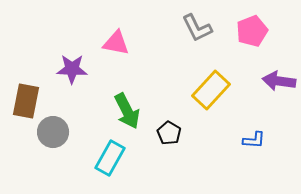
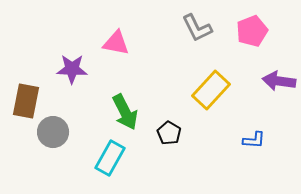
green arrow: moved 2 px left, 1 px down
